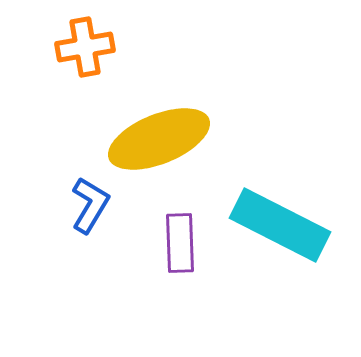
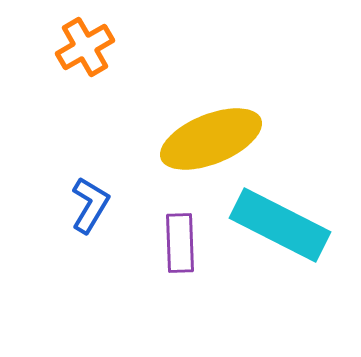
orange cross: rotated 20 degrees counterclockwise
yellow ellipse: moved 52 px right
